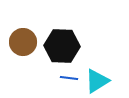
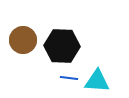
brown circle: moved 2 px up
cyan triangle: rotated 36 degrees clockwise
